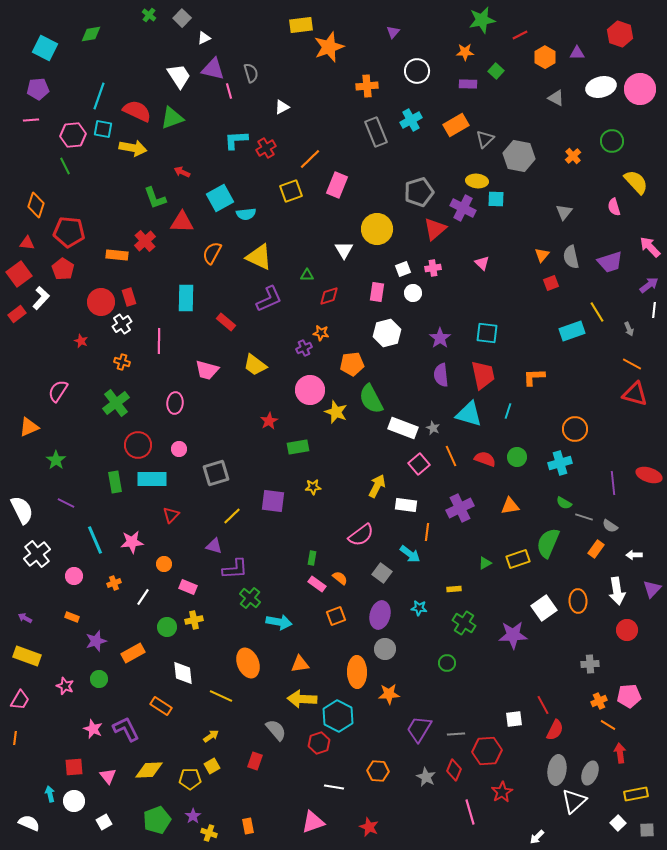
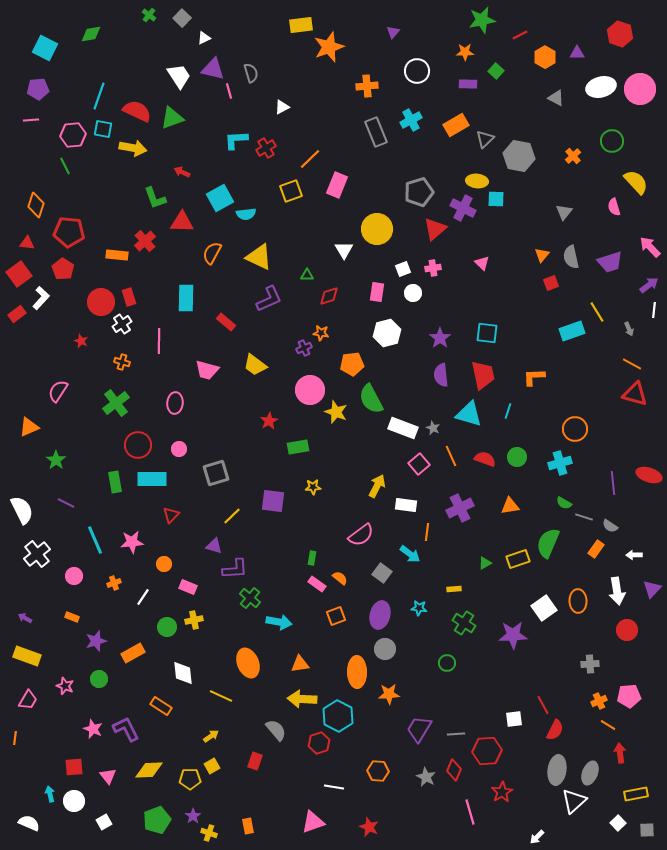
pink trapezoid at (20, 700): moved 8 px right
